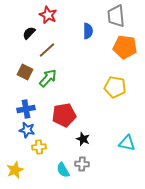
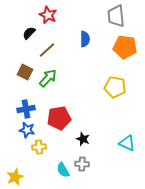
blue semicircle: moved 3 px left, 8 px down
red pentagon: moved 5 px left, 3 px down
cyan triangle: rotated 12 degrees clockwise
yellow star: moved 7 px down
